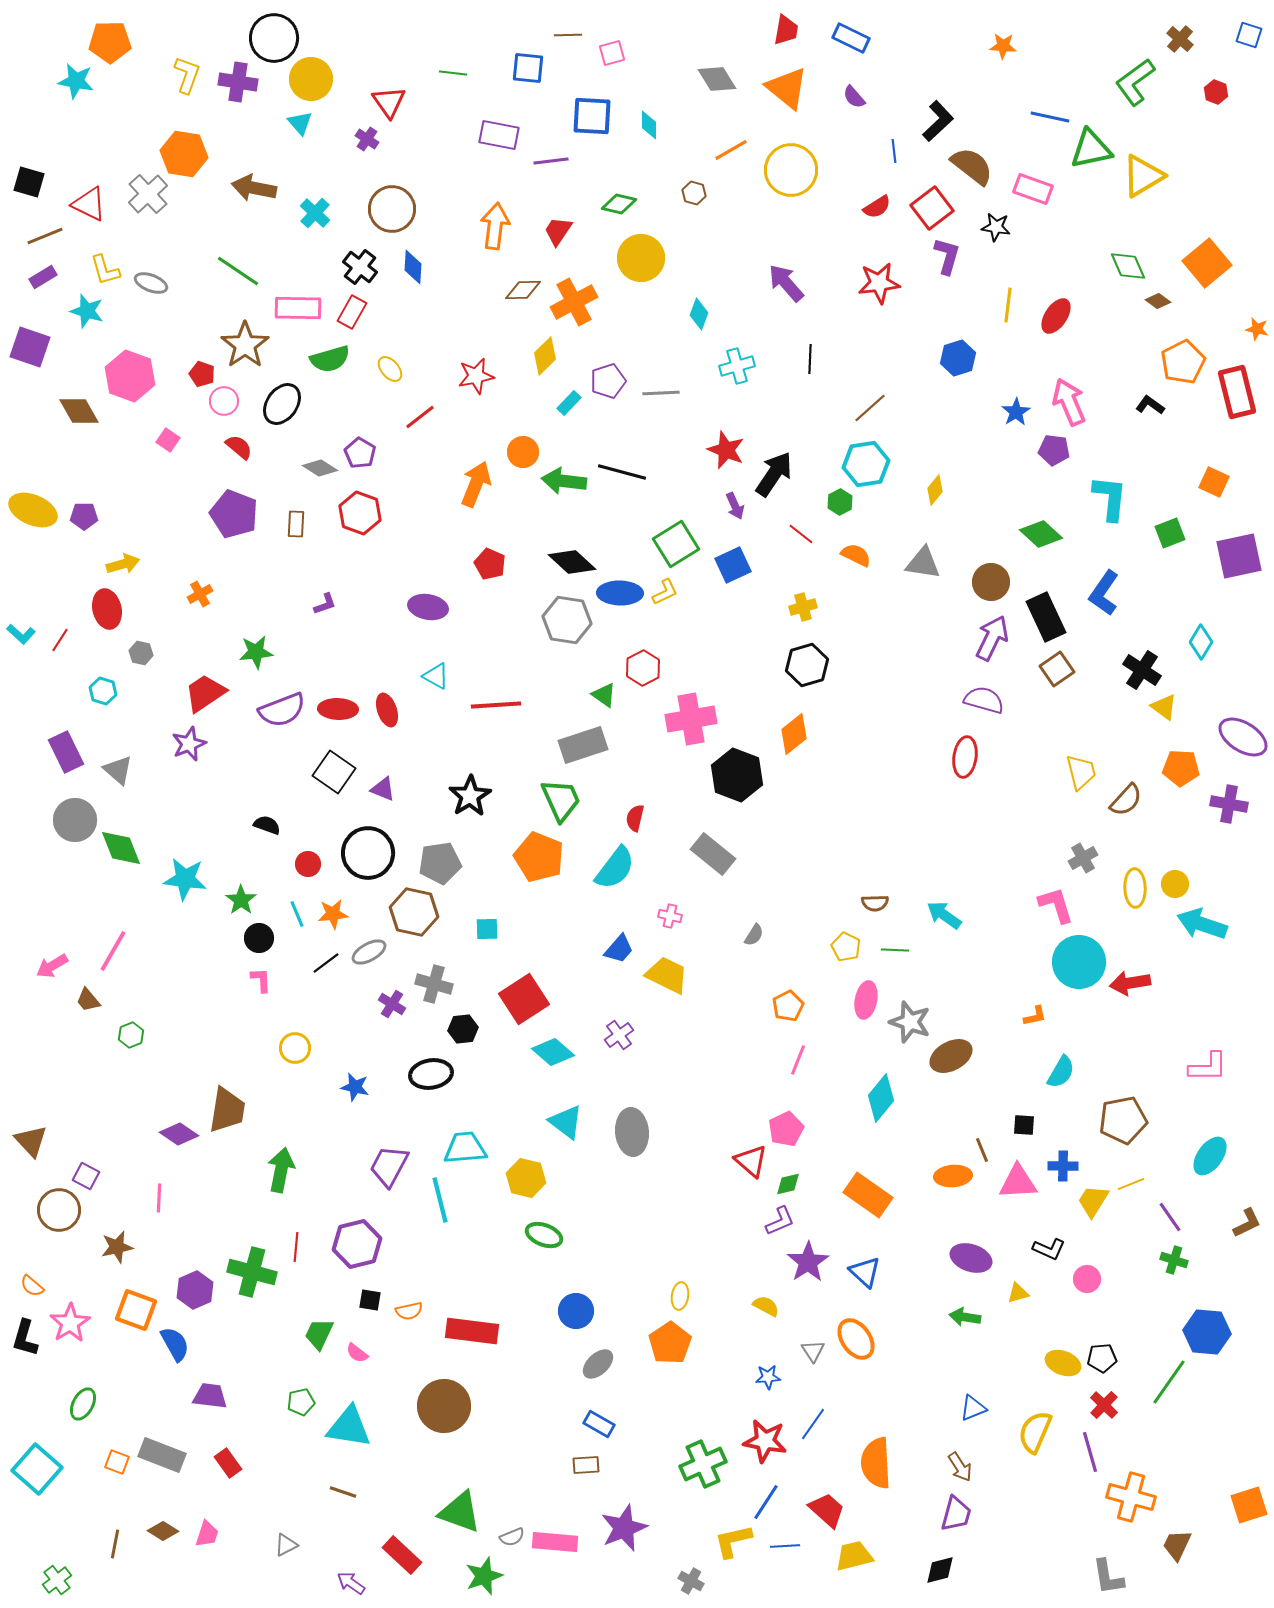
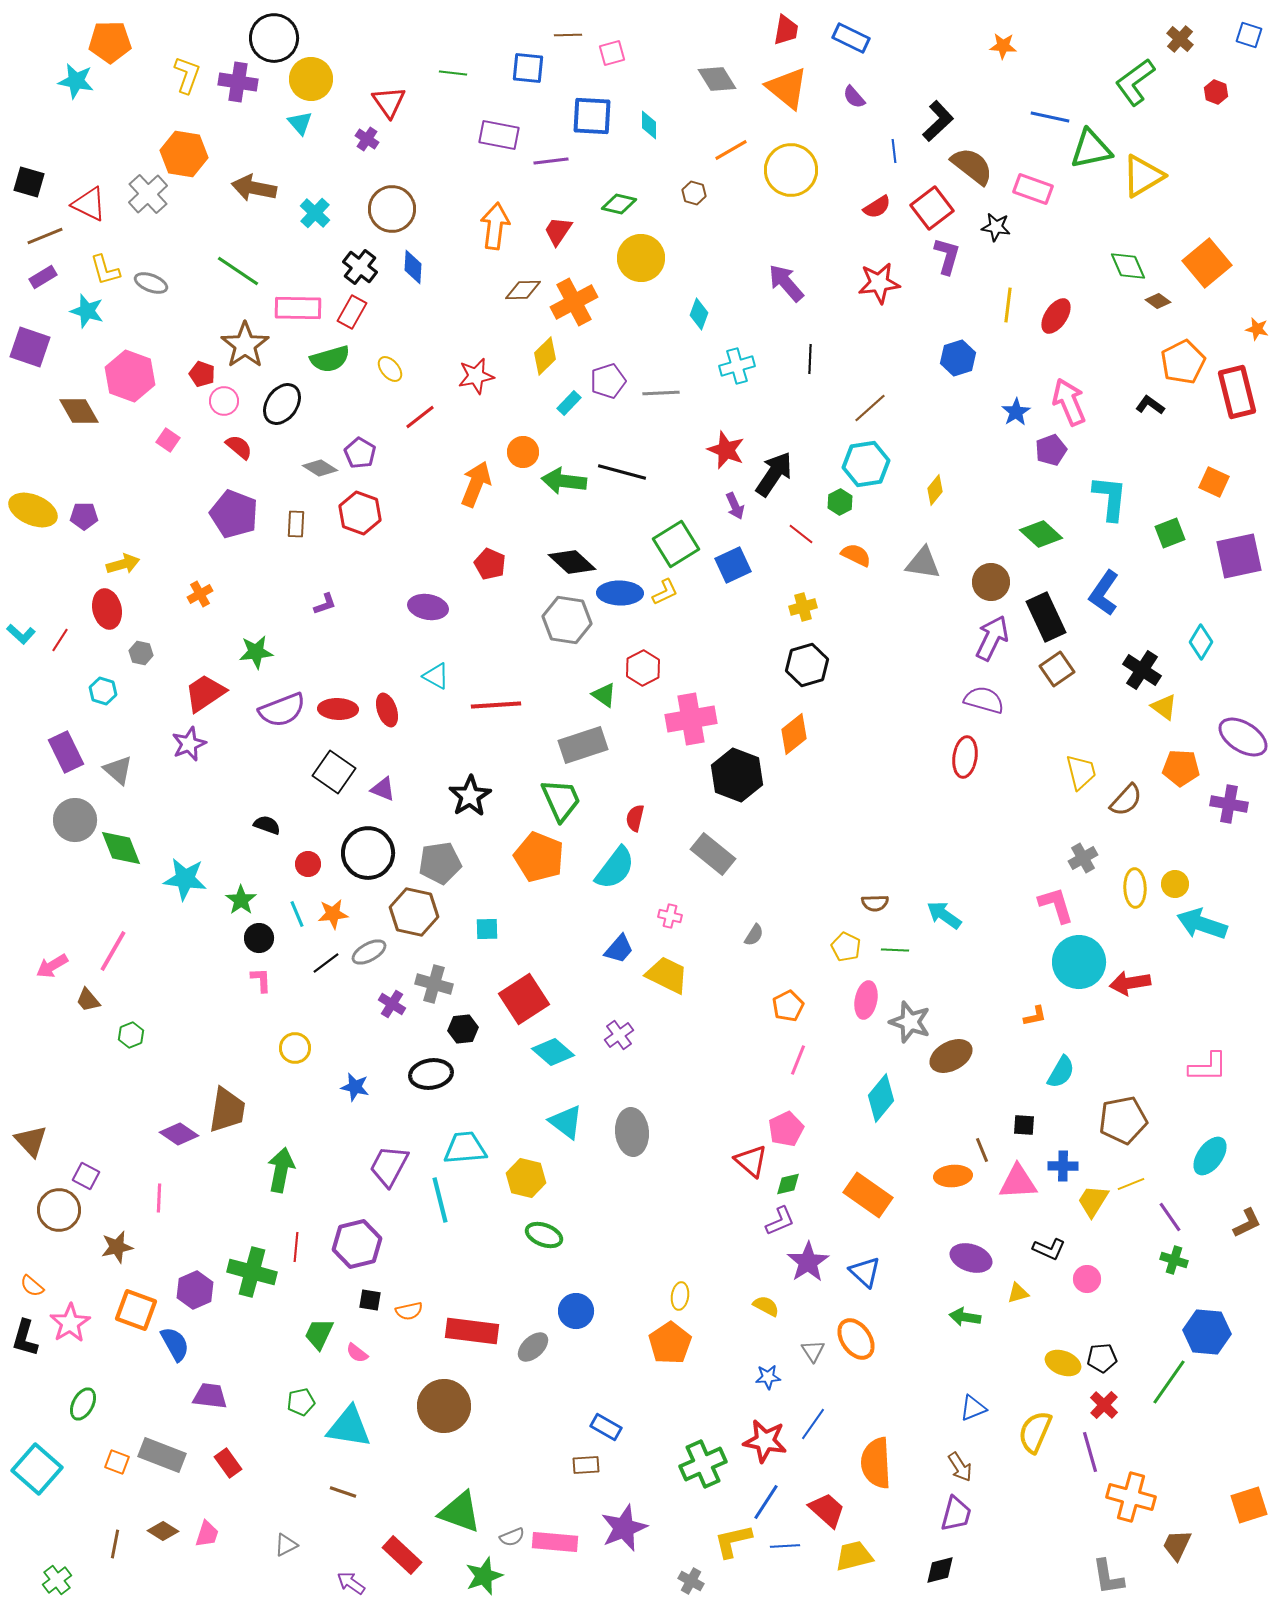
purple pentagon at (1054, 450): moved 3 px left; rotated 28 degrees counterclockwise
gray ellipse at (598, 1364): moved 65 px left, 17 px up
blue rectangle at (599, 1424): moved 7 px right, 3 px down
